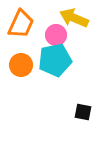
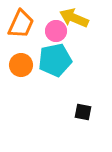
pink circle: moved 4 px up
